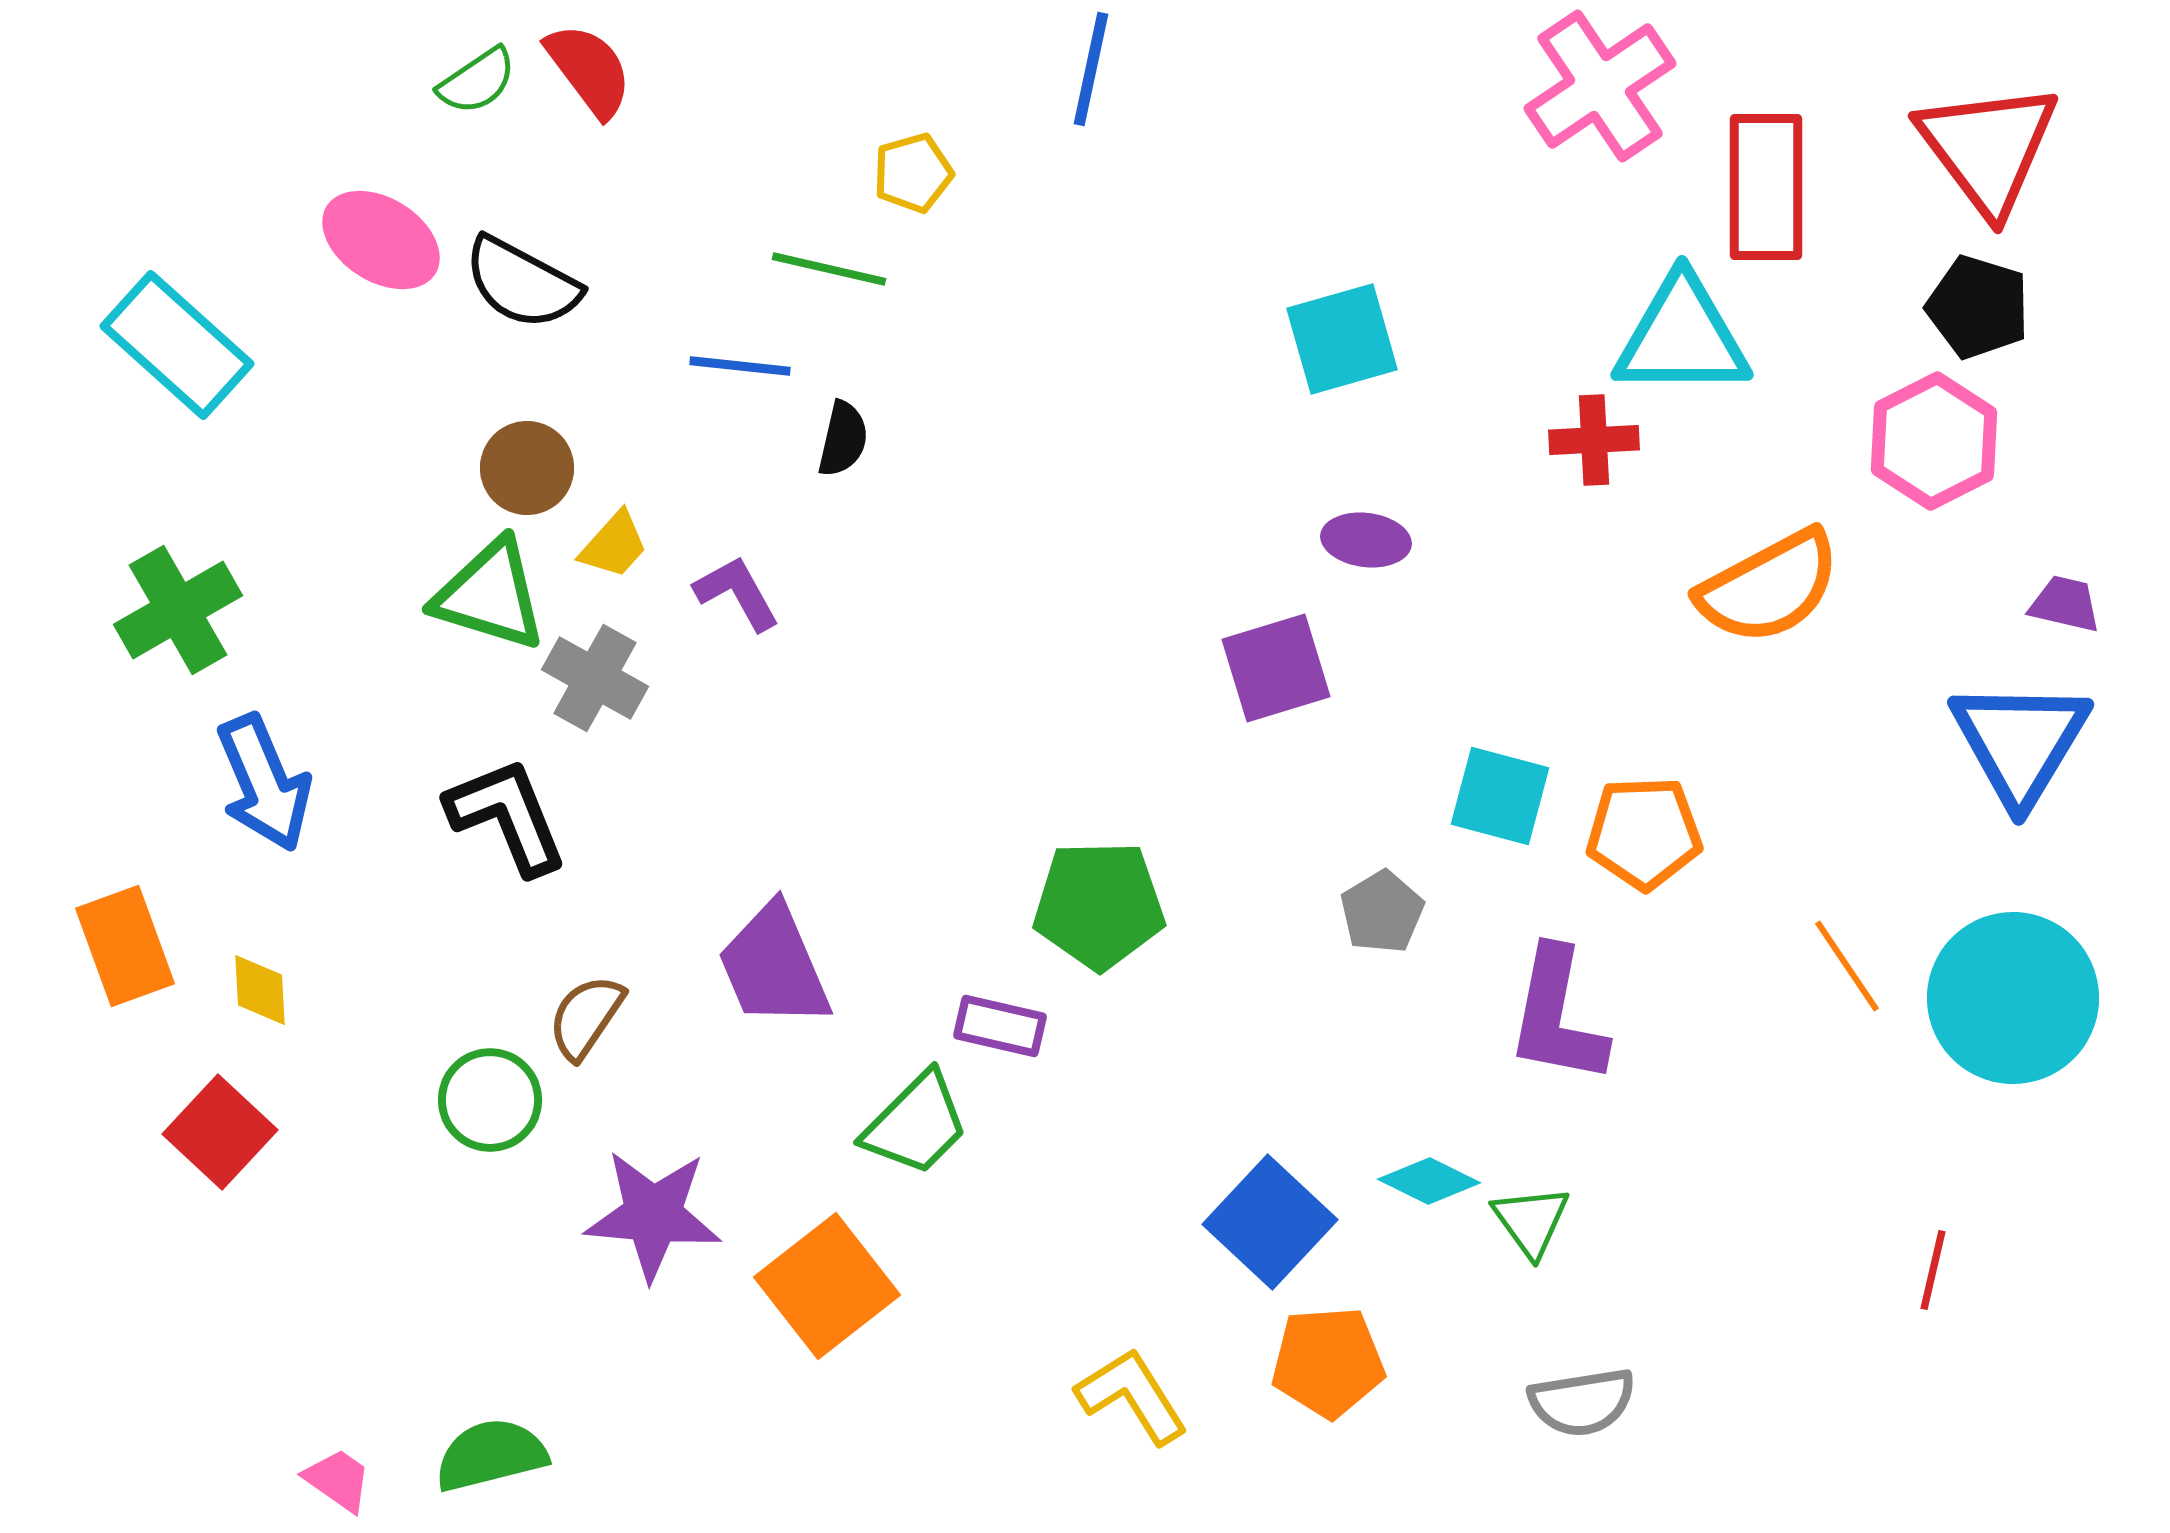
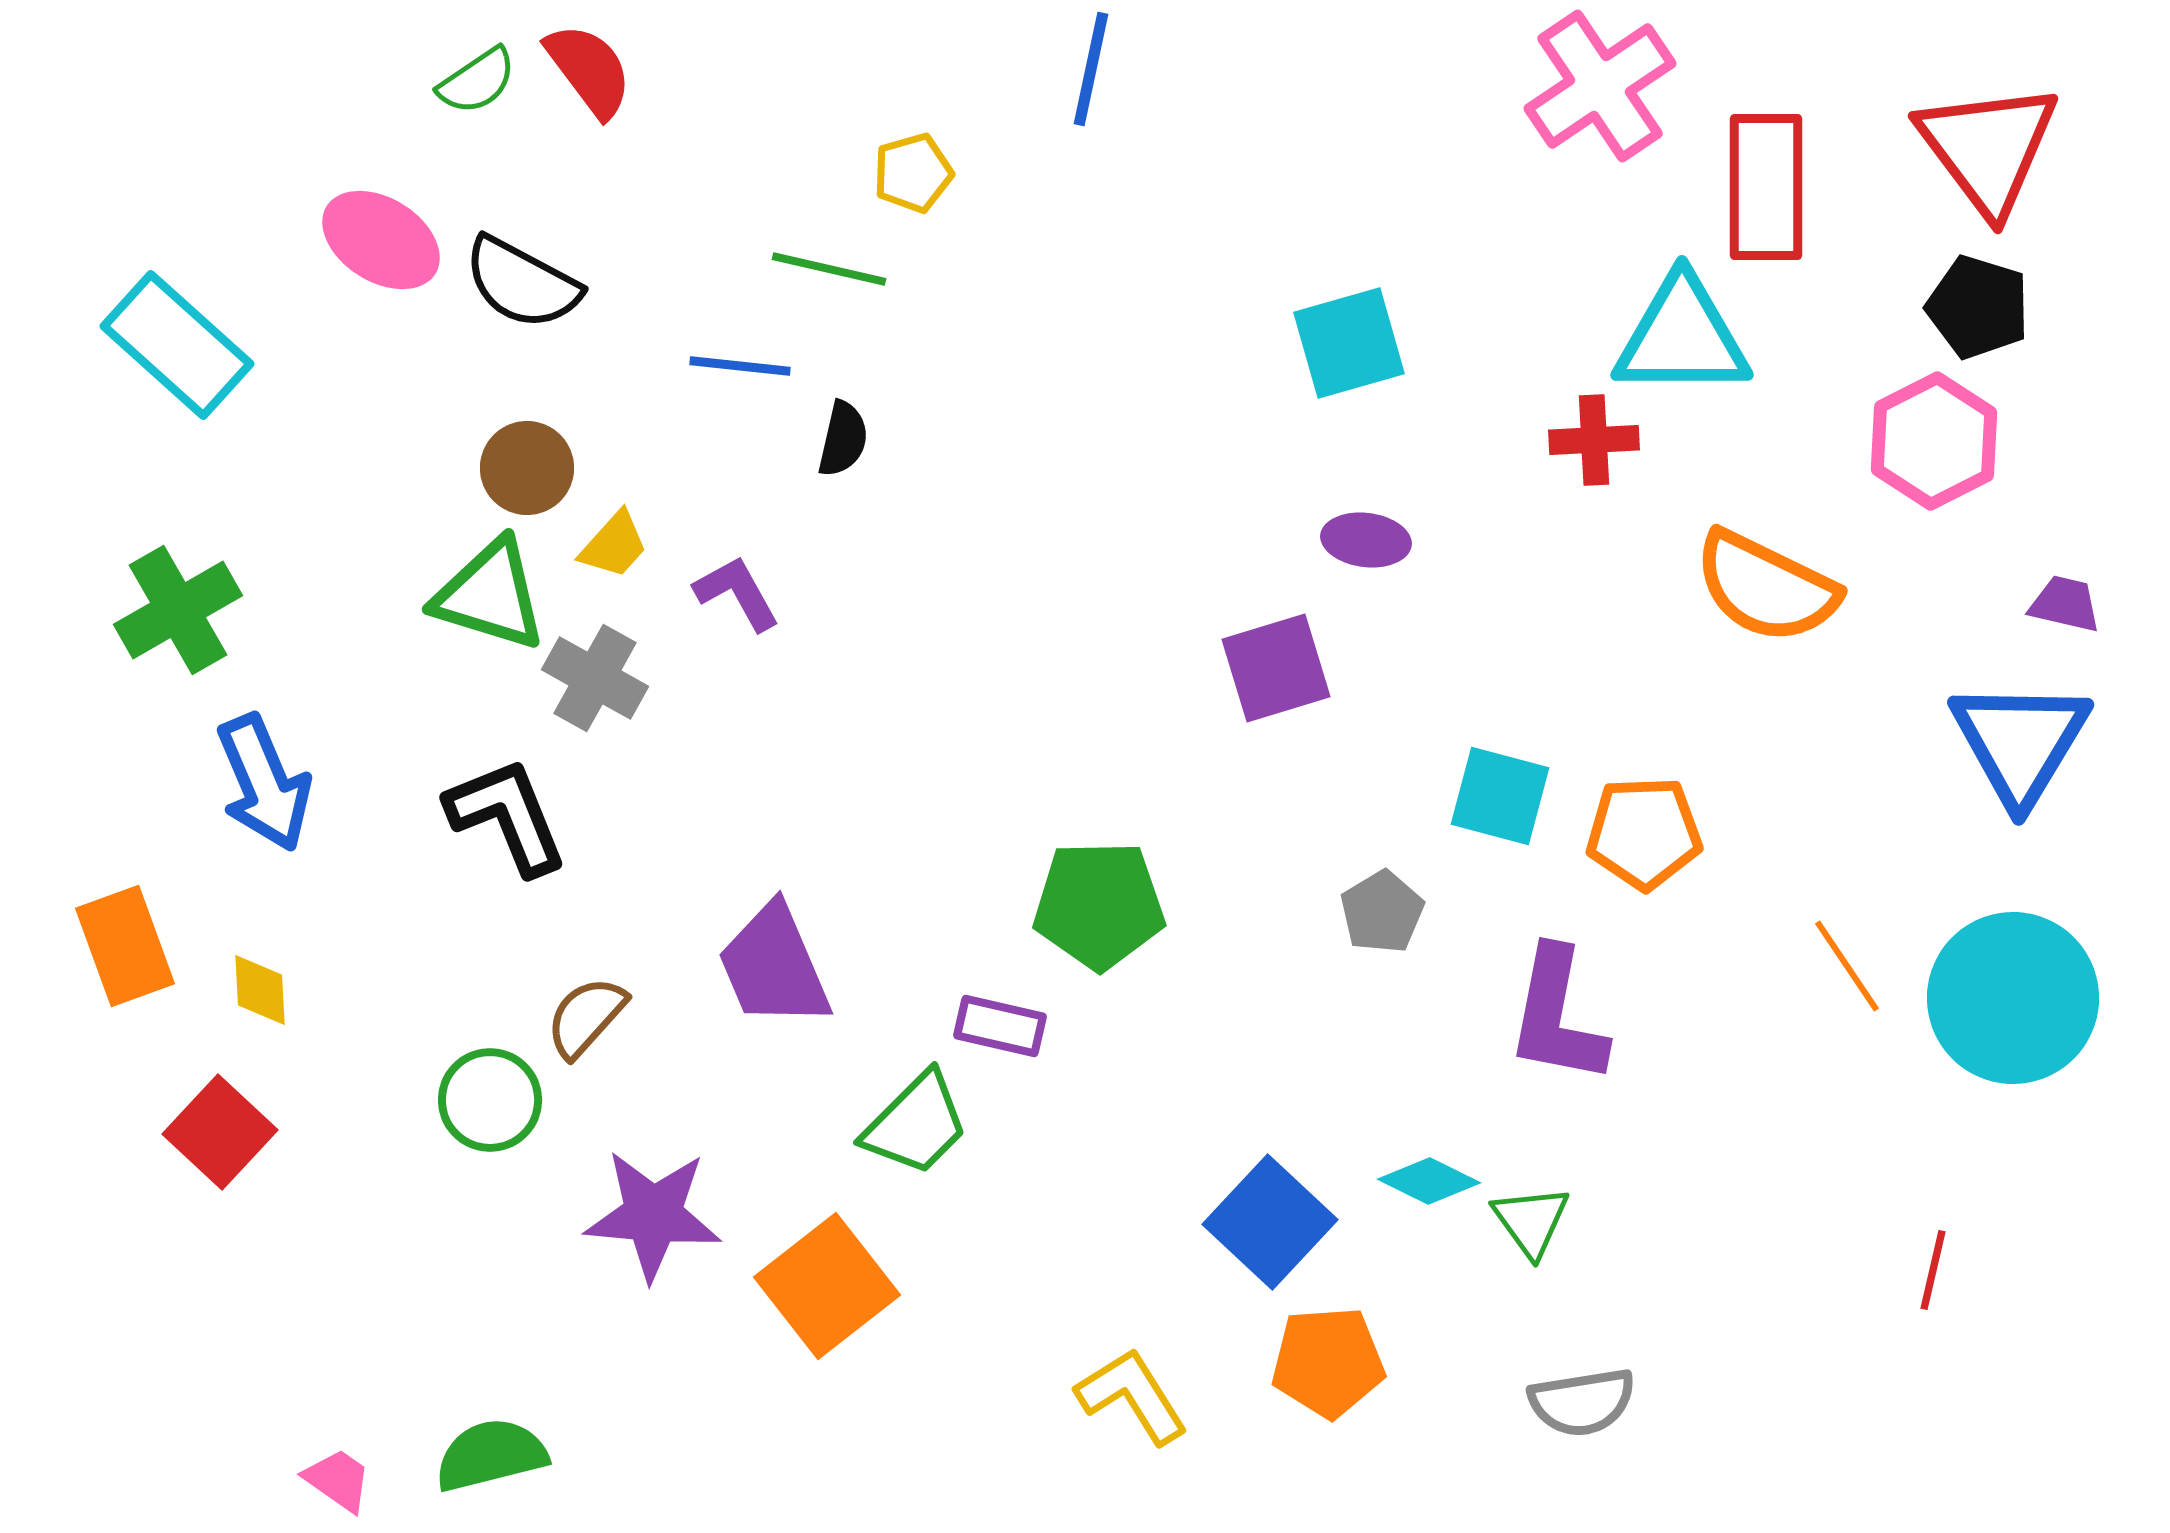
cyan square at (1342, 339): moved 7 px right, 4 px down
orange semicircle at (1769, 587): moved 3 px left; rotated 54 degrees clockwise
brown semicircle at (586, 1017): rotated 8 degrees clockwise
